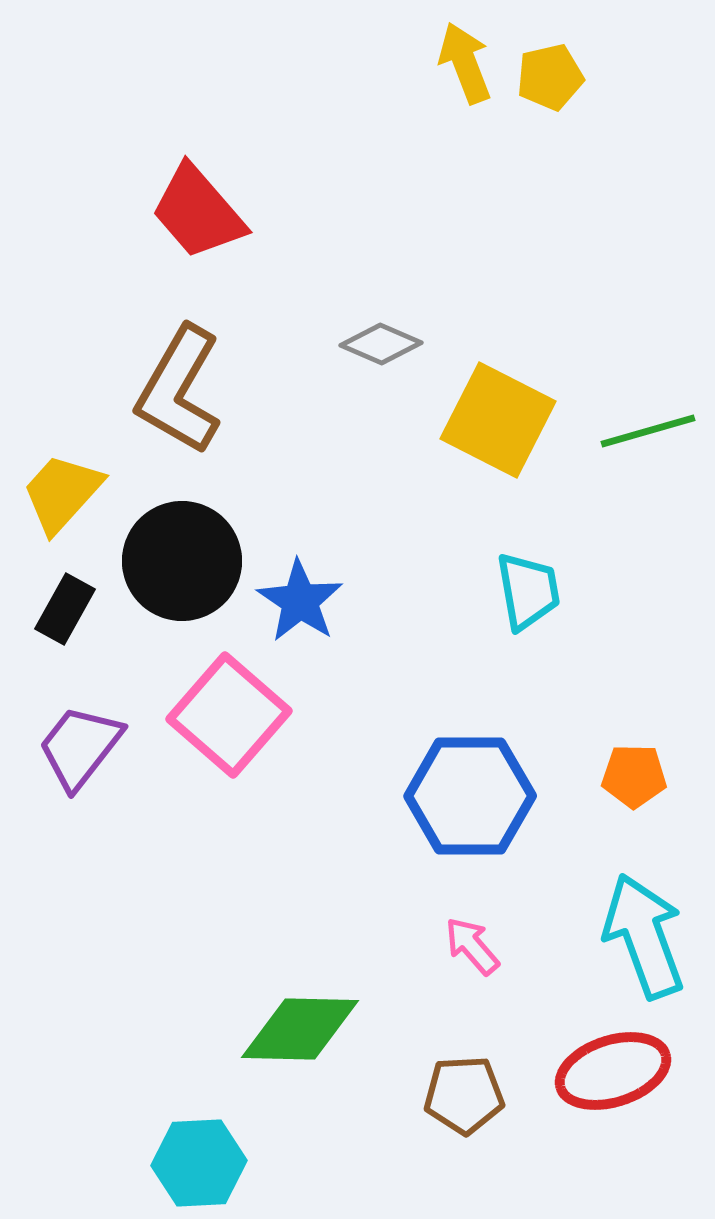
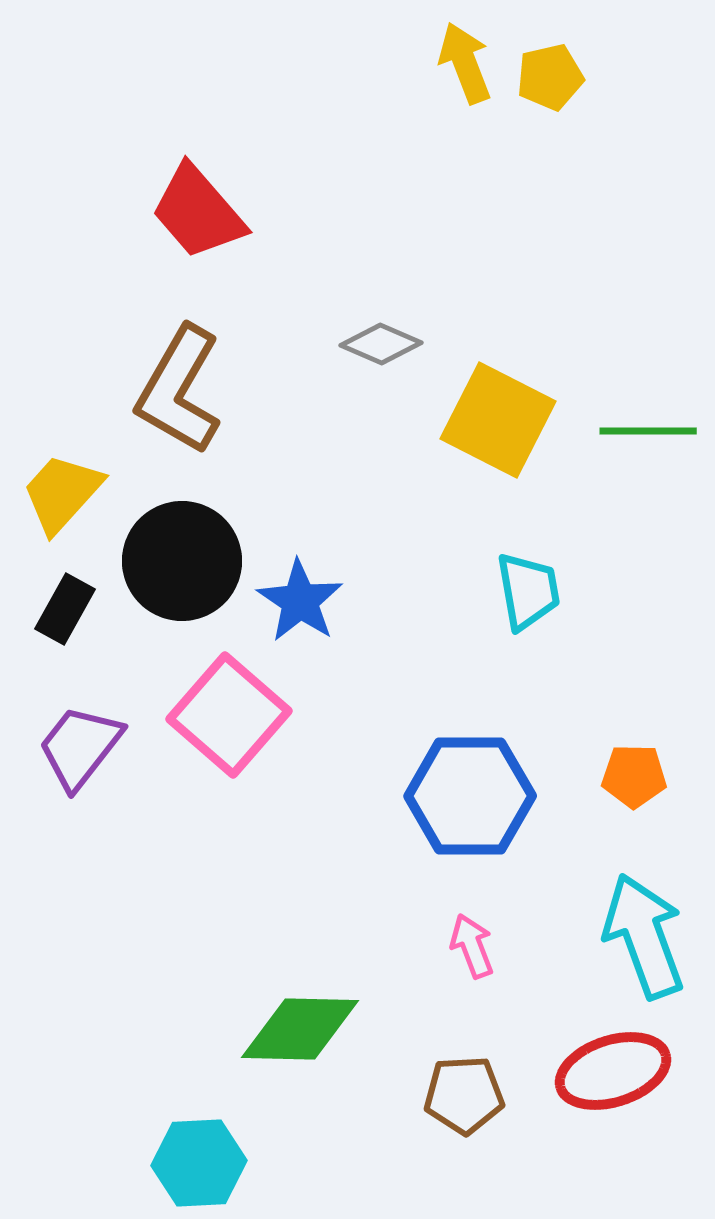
green line: rotated 16 degrees clockwise
pink arrow: rotated 20 degrees clockwise
